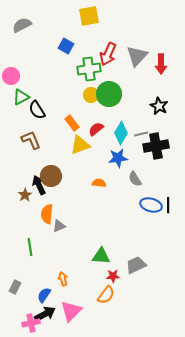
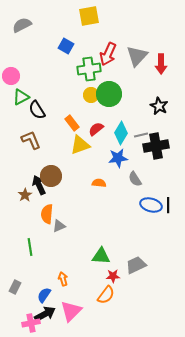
gray line at (141, 134): moved 1 px down
